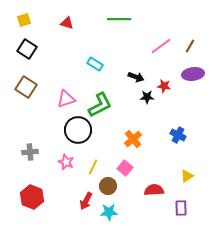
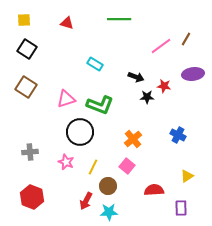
yellow square: rotated 16 degrees clockwise
brown line: moved 4 px left, 7 px up
green L-shape: rotated 48 degrees clockwise
black circle: moved 2 px right, 2 px down
pink square: moved 2 px right, 2 px up
